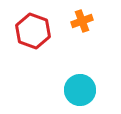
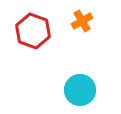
orange cross: rotated 10 degrees counterclockwise
